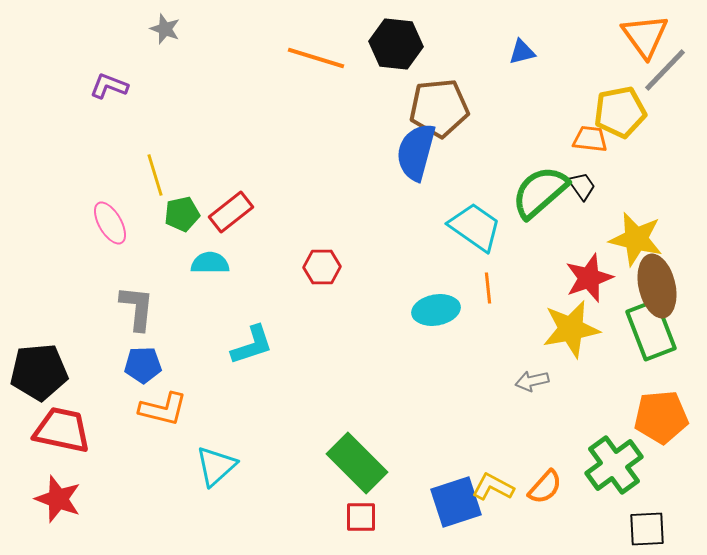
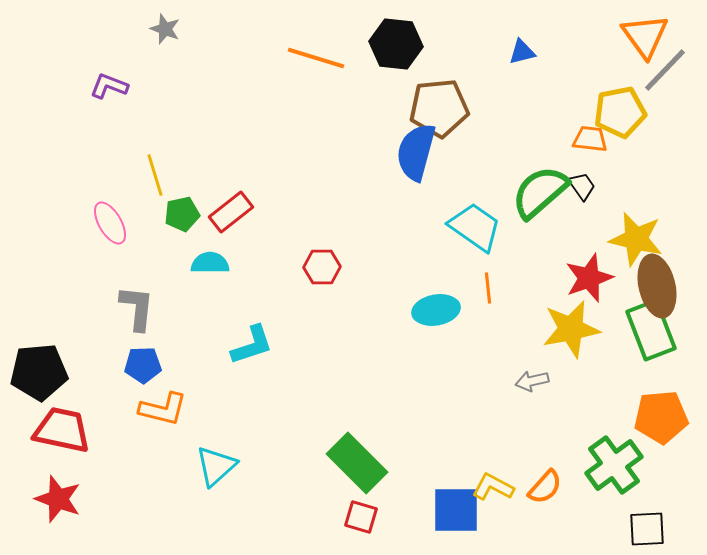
blue square at (456, 502): moved 8 px down; rotated 18 degrees clockwise
red square at (361, 517): rotated 16 degrees clockwise
